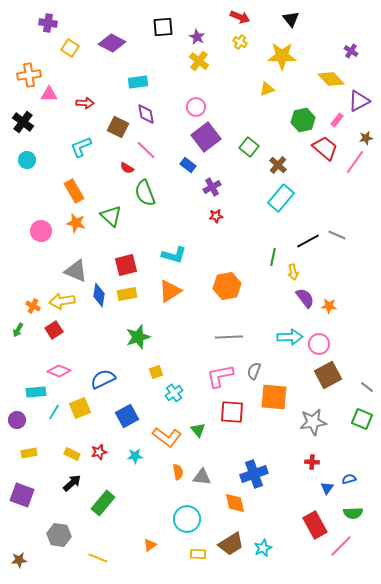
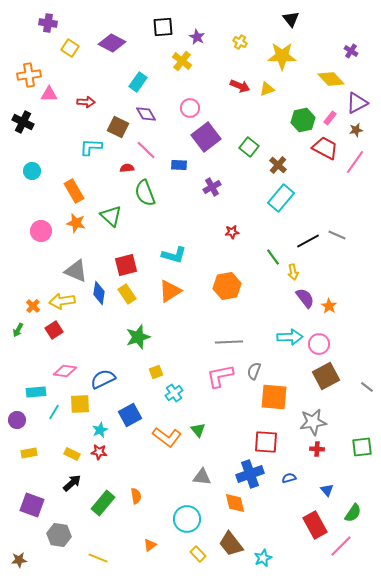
red arrow at (240, 17): moved 69 px down
yellow cross at (199, 61): moved 17 px left
cyan rectangle at (138, 82): rotated 48 degrees counterclockwise
purple triangle at (359, 101): moved 2 px left, 2 px down
red arrow at (85, 103): moved 1 px right, 1 px up
pink circle at (196, 107): moved 6 px left, 1 px down
purple diamond at (146, 114): rotated 20 degrees counterclockwise
pink rectangle at (337, 120): moved 7 px left, 2 px up
black cross at (23, 122): rotated 10 degrees counterclockwise
brown star at (366, 138): moved 10 px left, 8 px up
cyan L-shape at (81, 147): moved 10 px right; rotated 25 degrees clockwise
red trapezoid at (325, 148): rotated 12 degrees counterclockwise
cyan circle at (27, 160): moved 5 px right, 11 px down
blue rectangle at (188, 165): moved 9 px left; rotated 35 degrees counterclockwise
red semicircle at (127, 168): rotated 144 degrees clockwise
red star at (216, 216): moved 16 px right, 16 px down
green line at (273, 257): rotated 48 degrees counterclockwise
yellow rectangle at (127, 294): rotated 66 degrees clockwise
blue diamond at (99, 295): moved 2 px up
orange cross at (33, 306): rotated 16 degrees clockwise
orange star at (329, 306): rotated 28 degrees clockwise
gray line at (229, 337): moved 5 px down
pink diamond at (59, 371): moved 6 px right; rotated 15 degrees counterclockwise
brown square at (328, 375): moved 2 px left, 1 px down
yellow square at (80, 408): moved 4 px up; rotated 20 degrees clockwise
red square at (232, 412): moved 34 px right, 30 px down
blue square at (127, 416): moved 3 px right, 1 px up
green square at (362, 419): moved 28 px down; rotated 30 degrees counterclockwise
red star at (99, 452): rotated 21 degrees clockwise
cyan star at (135, 456): moved 35 px left, 26 px up; rotated 21 degrees counterclockwise
red cross at (312, 462): moved 5 px right, 13 px up
orange semicircle at (178, 472): moved 42 px left, 24 px down
blue cross at (254, 474): moved 4 px left
blue semicircle at (349, 479): moved 60 px left, 1 px up
blue triangle at (327, 488): moved 2 px down; rotated 16 degrees counterclockwise
purple square at (22, 495): moved 10 px right, 10 px down
green semicircle at (353, 513): rotated 54 degrees counterclockwise
brown trapezoid at (231, 544): rotated 84 degrees clockwise
cyan star at (263, 548): moved 10 px down
yellow rectangle at (198, 554): rotated 42 degrees clockwise
